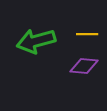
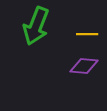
green arrow: moved 15 px up; rotated 54 degrees counterclockwise
